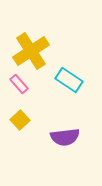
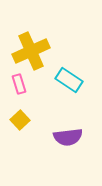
yellow cross: rotated 9 degrees clockwise
pink rectangle: rotated 24 degrees clockwise
purple semicircle: moved 3 px right
